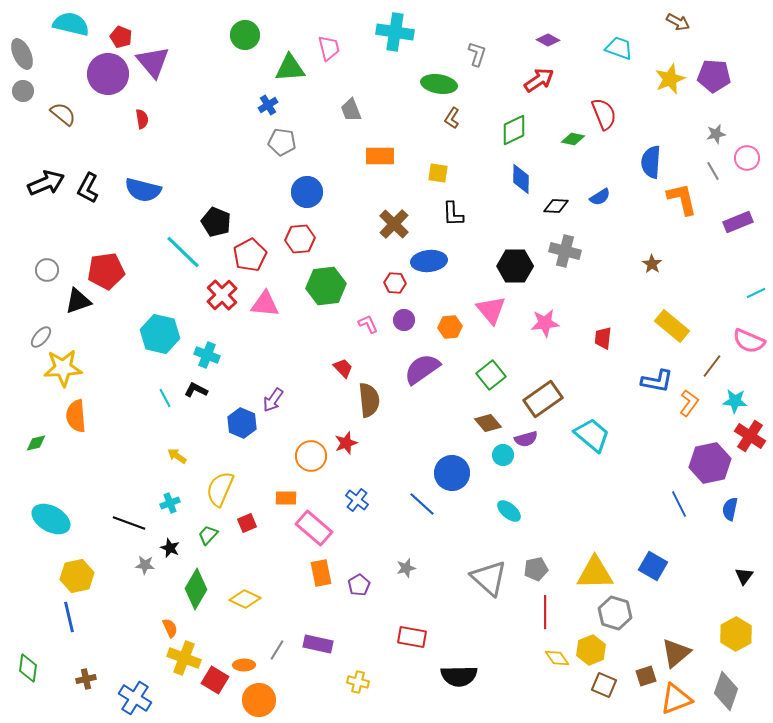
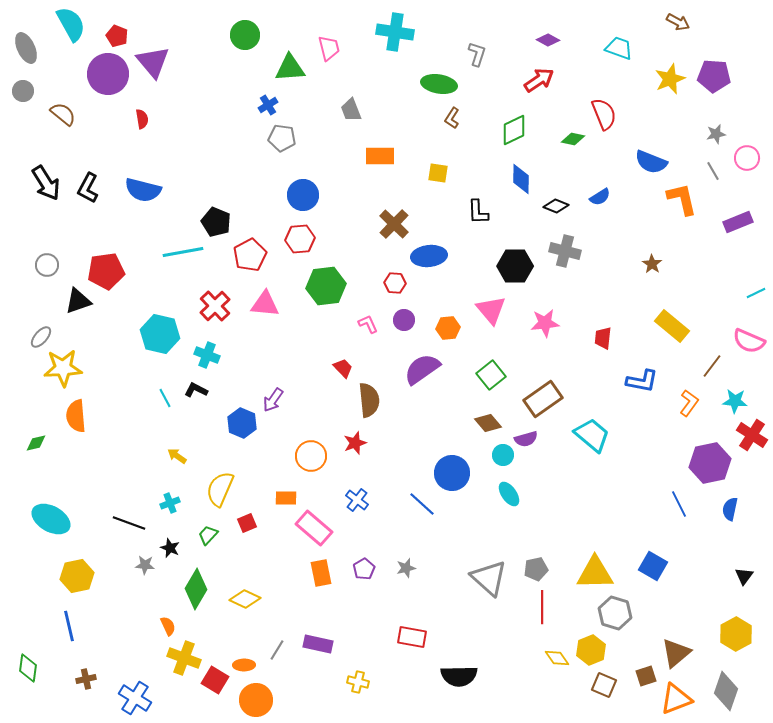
cyan semicircle at (71, 24): rotated 48 degrees clockwise
red pentagon at (121, 37): moved 4 px left, 1 px up
gray ellipse at (22, 54): moved 4 px right, 6 px up
gray pentagon at (282, 142): moved 4 px up
blue semicircle at (651, 162): rotated 72 degrees counterclockwise
black arrow at (46, 183): rotated 81 degrees clockwise
blue circle at (307, 192): moved 4 px left, 3 px down
black diamond at (556, 206): rotated 20 degrees clockwise
black L-shape at (453, 214): moved 25 px right, 2 px up
cyan line at (183, 252): rotated 54 degrees counterclockwise
blue ellipse at (429, 261): moved 5 px up
gray circle at (47, 270): moved 5 px up
red cross at (222, 295): moved 7 px left, 11 px down
orange hexagon at (450, 327): moved 2 px left, 1 px down
blue L-shape at (657, 381): moved 15 px left
red cross at (750, 436): moved 2 px right, 1 px up
red star at (346, 443): moved 9 px right
cyan ellipse at (509, 511): moved 17 px up; rotated 15 degrees clockwise
purple pentagon at (359, 585): moved 5 px right, 16 px up
red line at (545, 612): moved 3 px left, 5 px up
blue line at (69, 617): moved 9 px down
orange semicircle at (170, 628): moved 2 px left, 2 px up
orange circle at (259, 700): moved 3 px left
